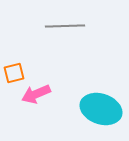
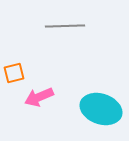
pink arrow: moved 3 px right, 3 px down
